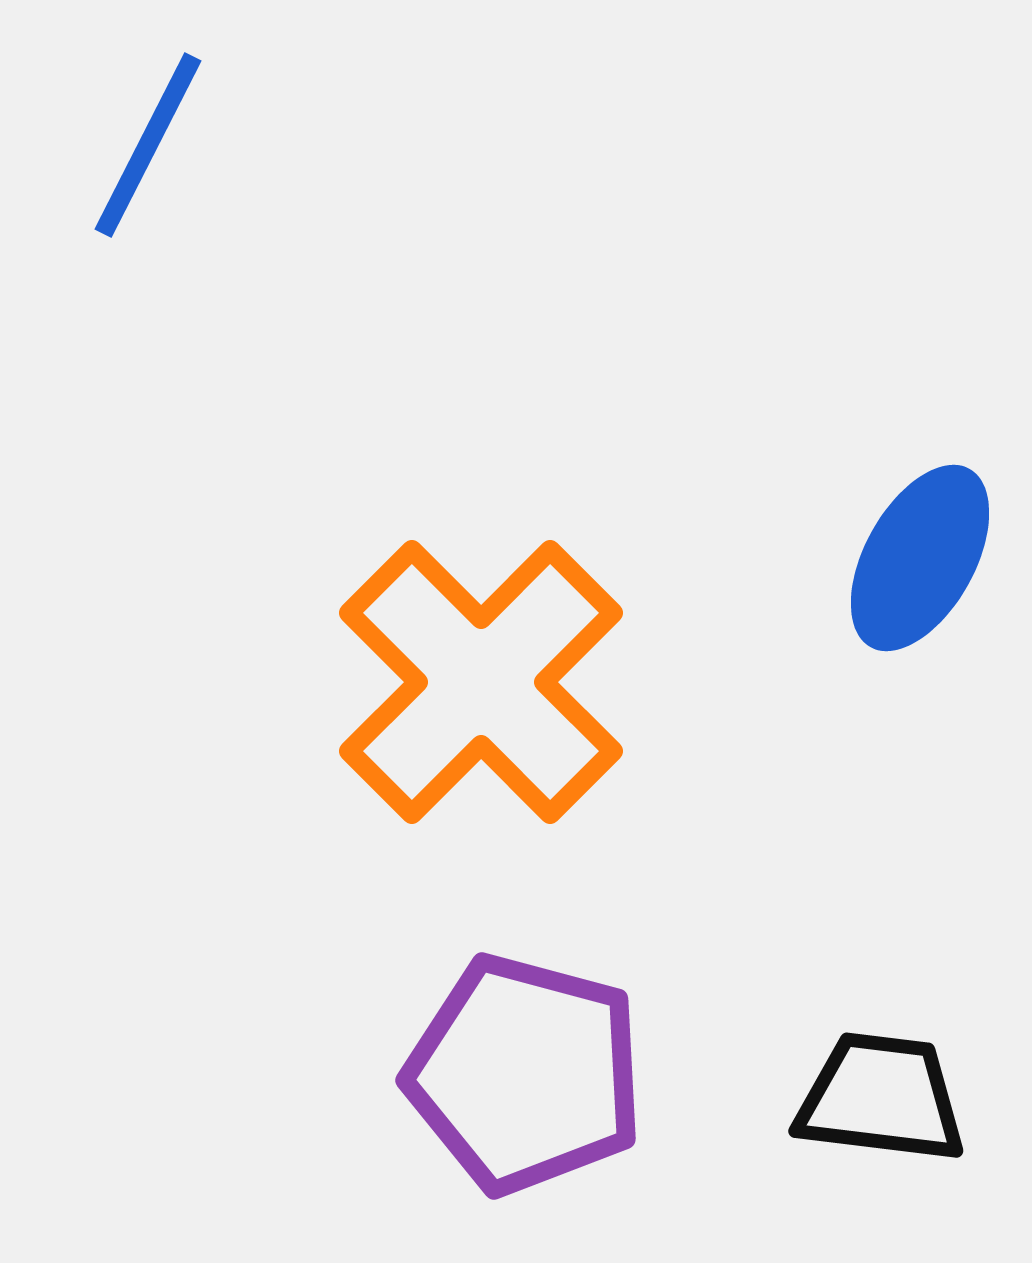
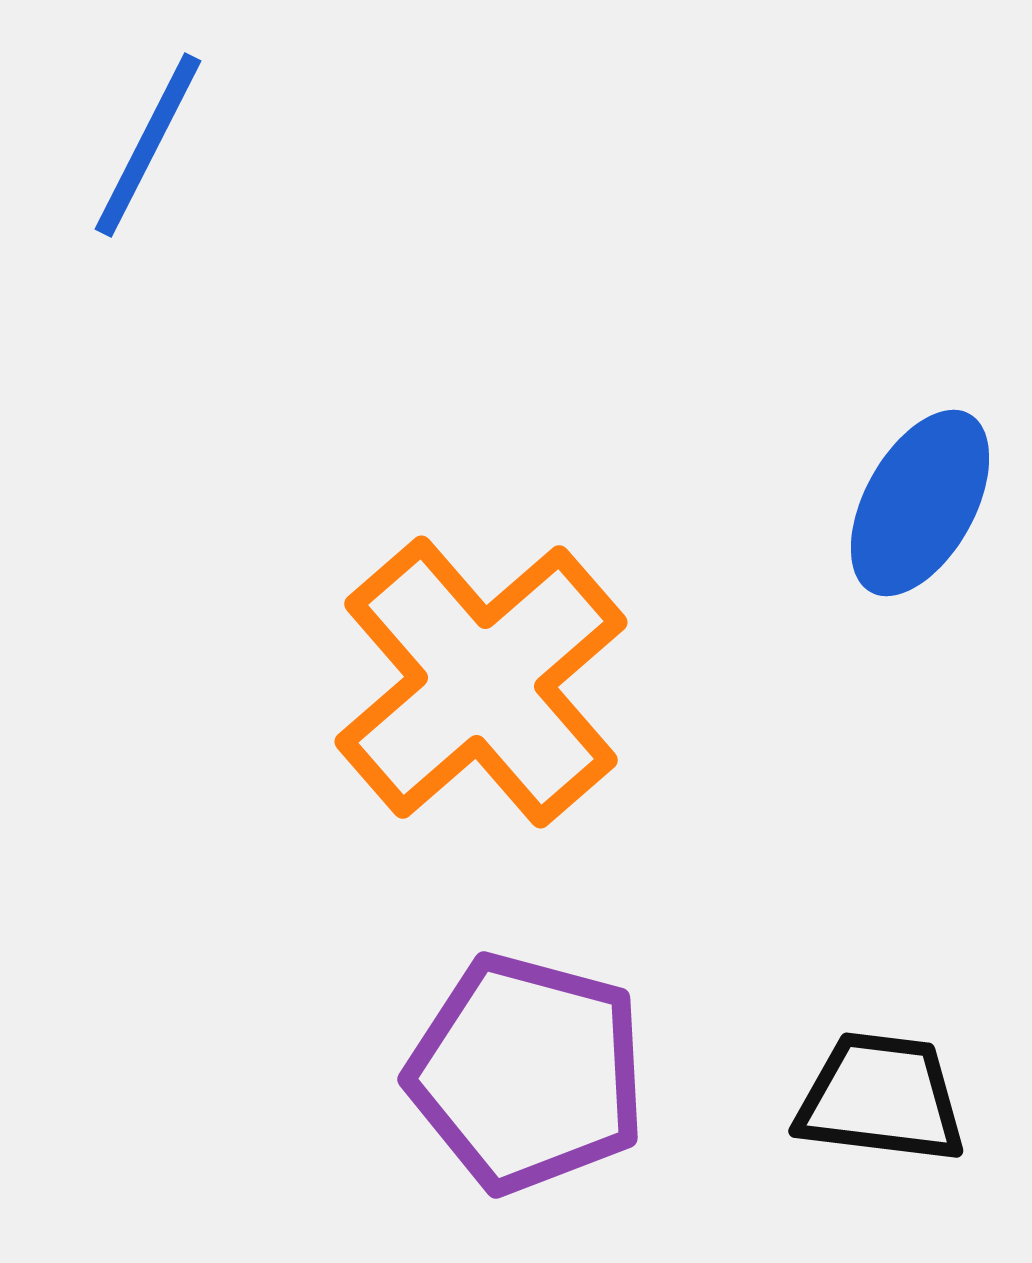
blue ellipse: moved 55 px up
orange cross: rotated 4 degrees clockwise
purple pentagon: moved 2 px right, 1 px up
